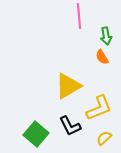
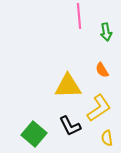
green arrow: moved 4 px up
orange semicircle: moved 13 px down
yellow triangle: rotated 28 degrees clockwise
yellow L-shape: rotated 12 degrees counterclockwise
green square: moved 2 px left
yellow semicircle: moved 3 px right; rotated 56 degrees counterclockwise
